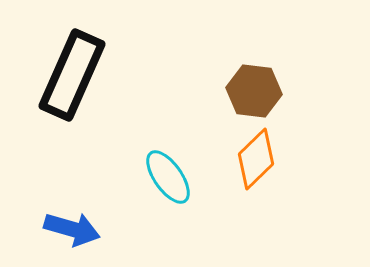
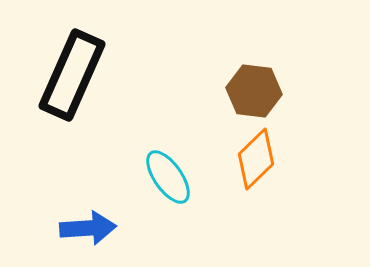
blue arrow: moved 16 px right, 1 px up; rotated 20 degrees counterclockwise
